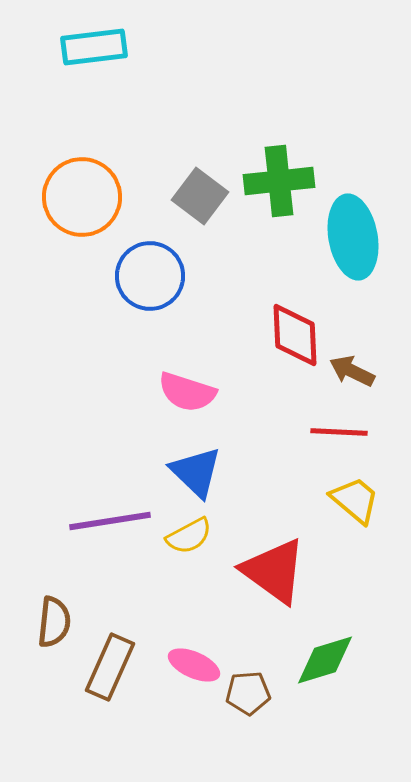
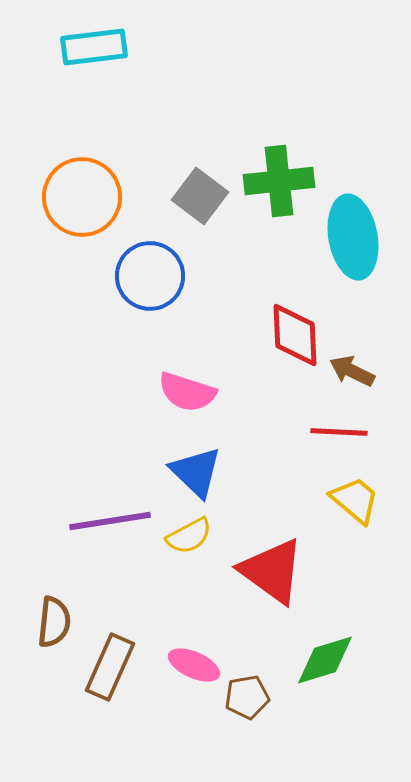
red triangle: moved 2 px left
brown pentagon: moved 1 px left, 4 px down; rotated 6 degrees counterclockwise
